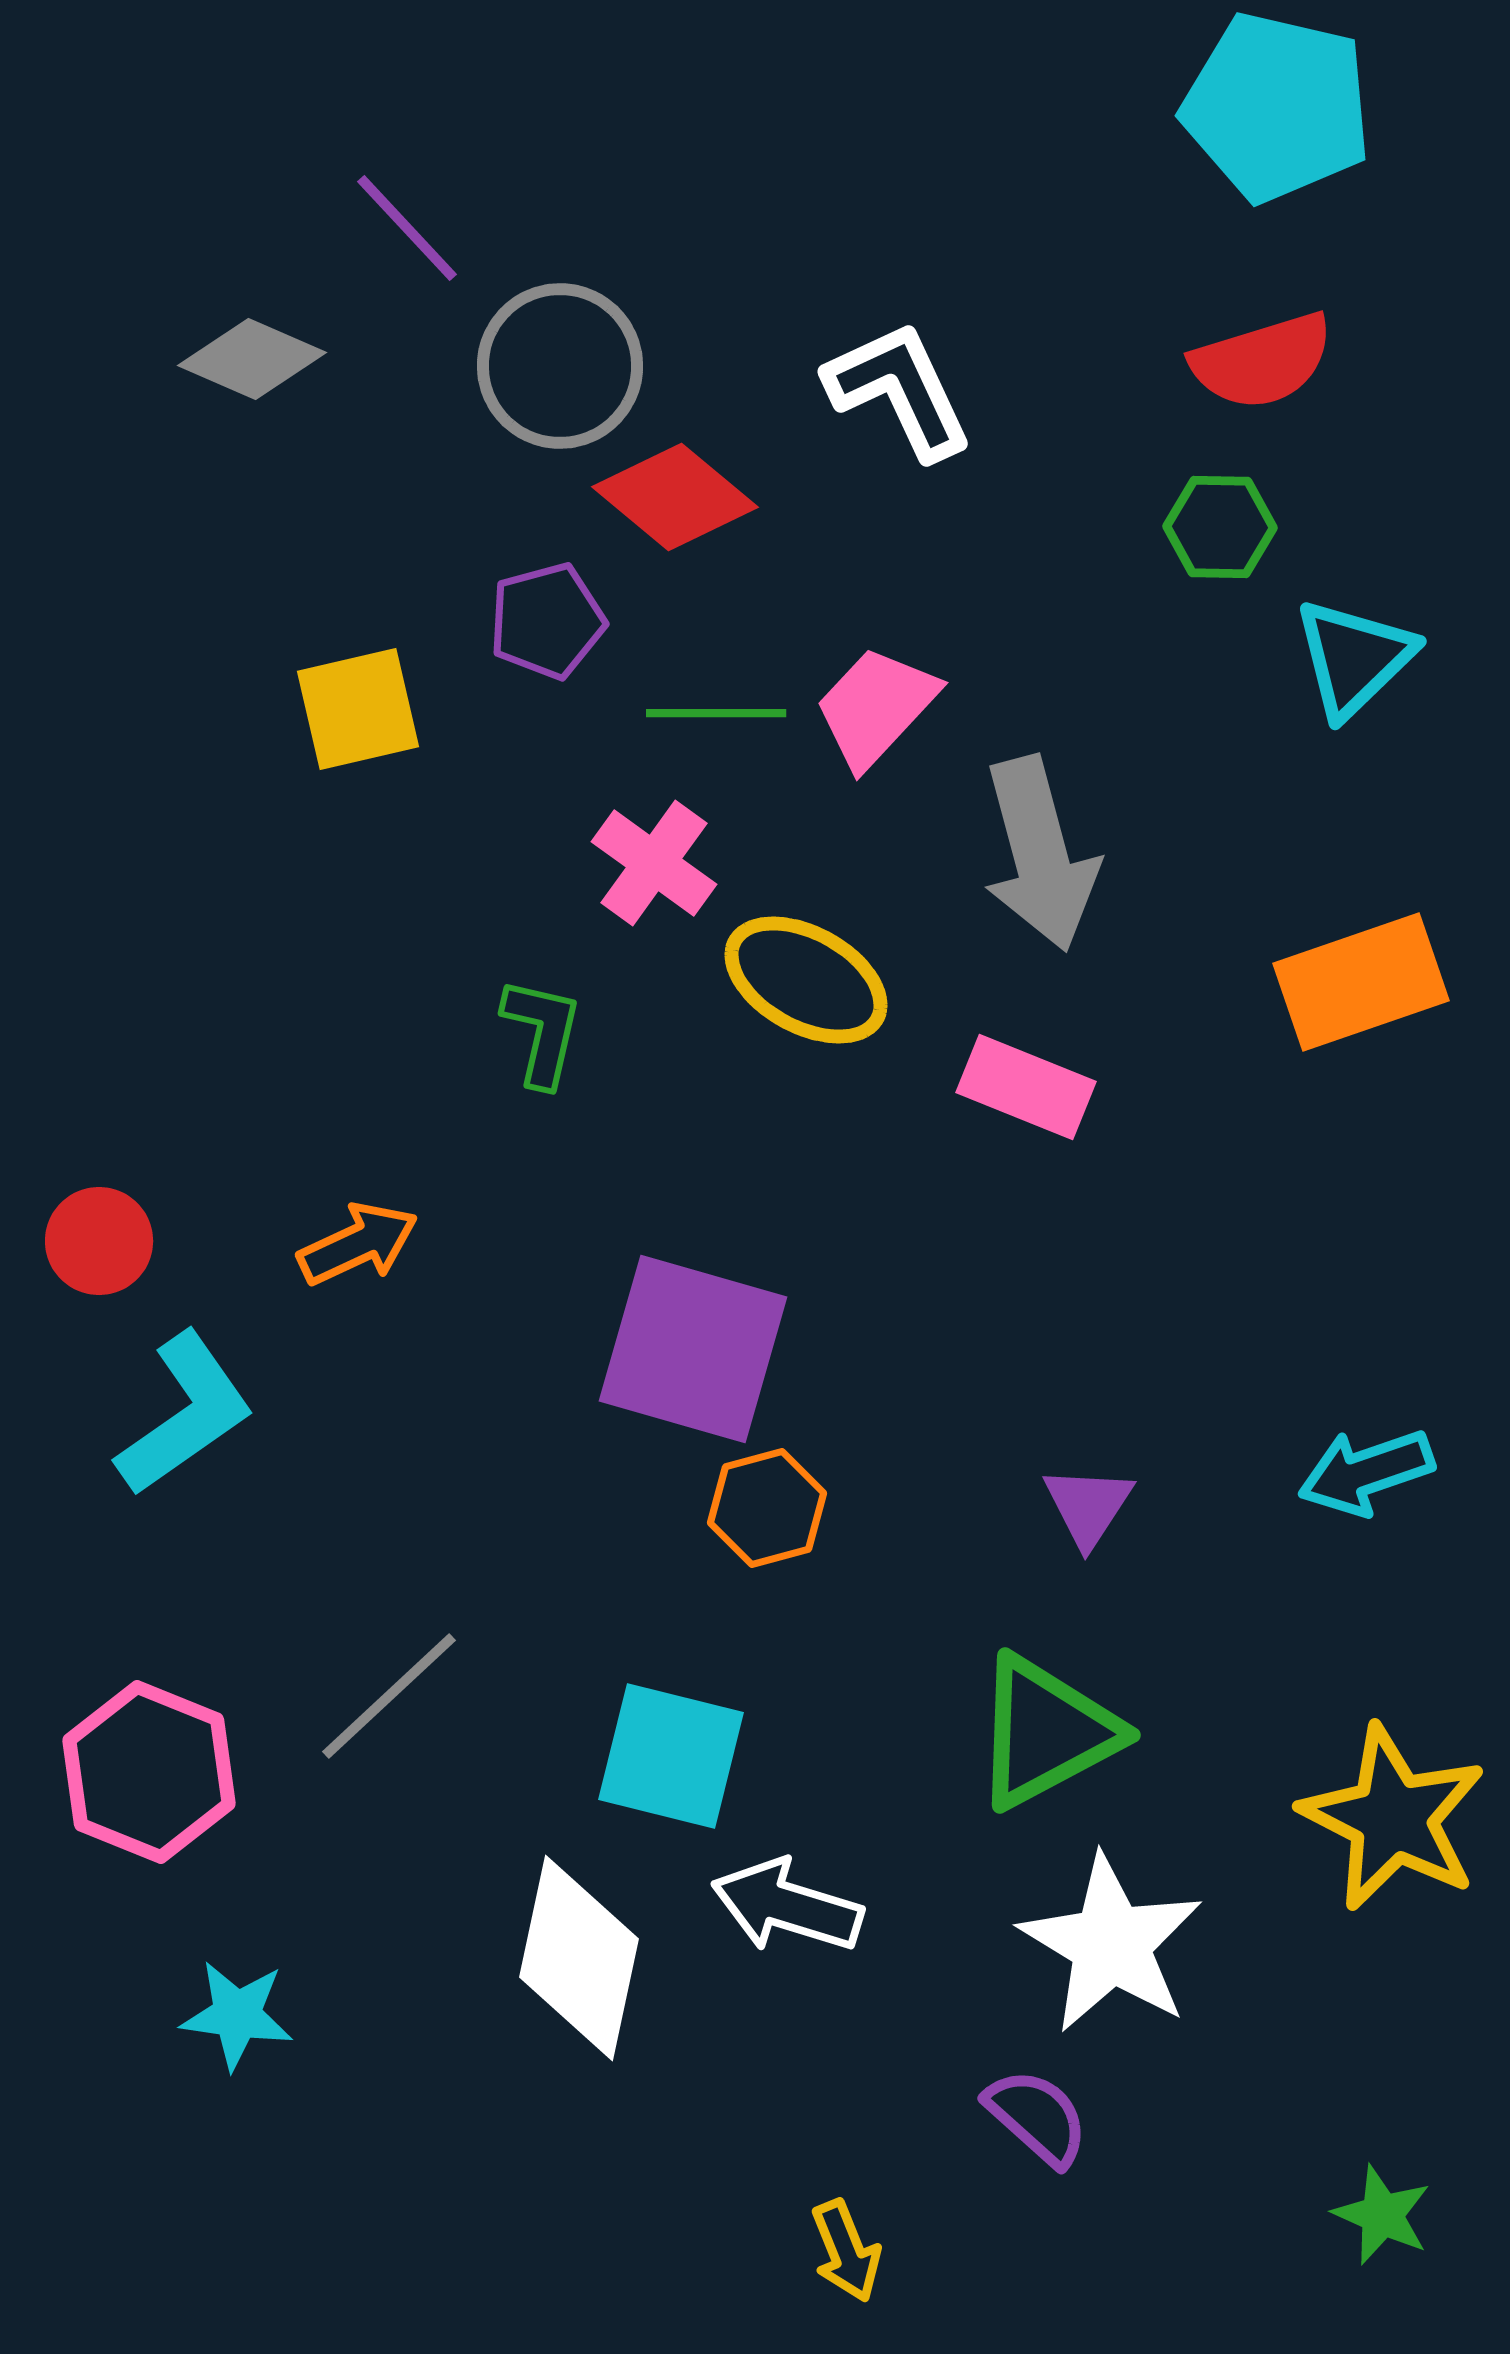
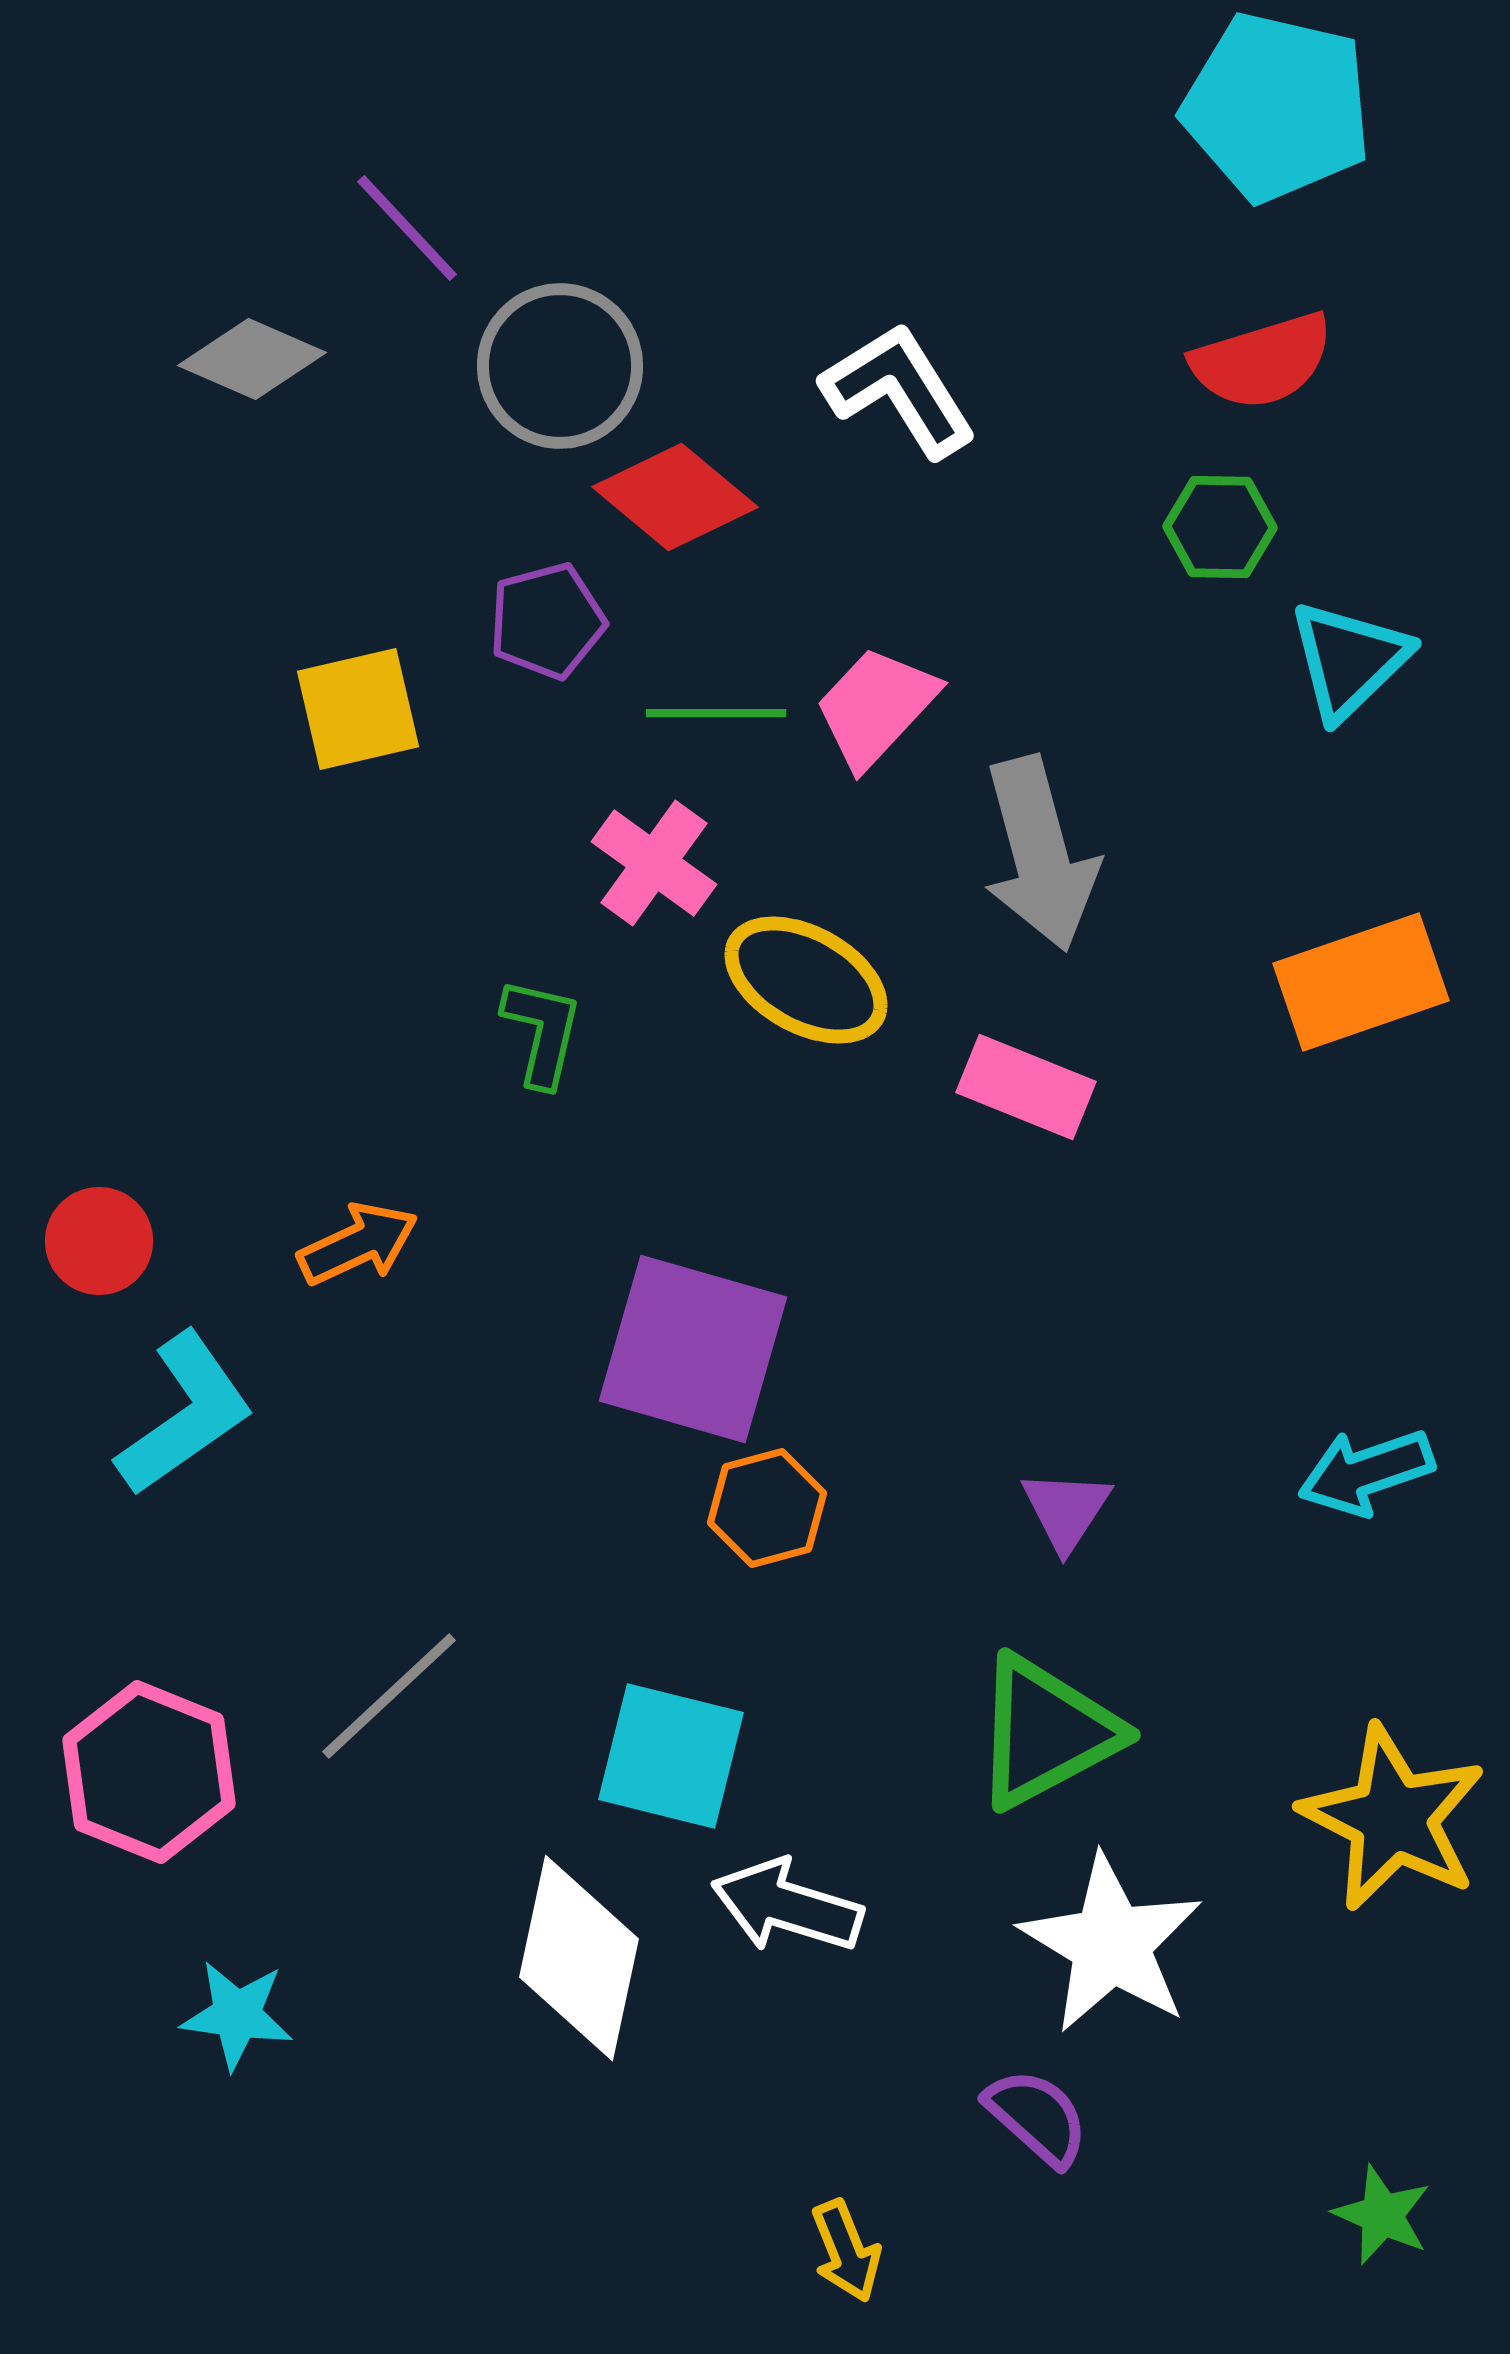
white L-shape: rotated 7 degrees counterclockwise
cyan triangle: moved 5 px left, 2 px down
purple triangle: moved 22 px left, 4 px down
